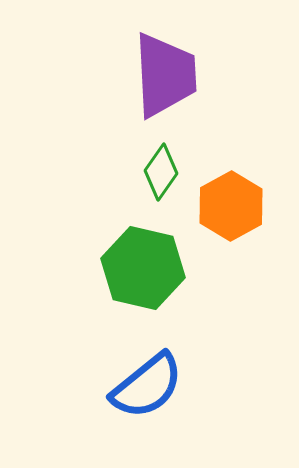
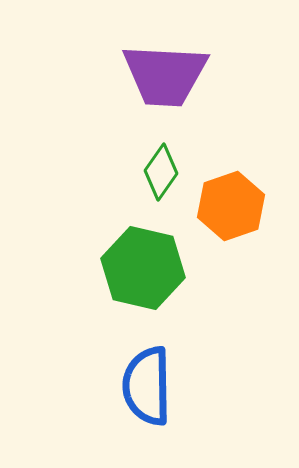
purple trapezoid: rotated 96 degrees clockwise
orange hexagon: rotated 10 degrees clockwise
blue semicircle: rotated 128 degrees clockwise
